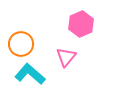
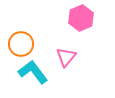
pink hexagon: moved 6 px up
cyan L-shape: moved 3 px right, 2 px up; rotated 12 degrees clockwise
